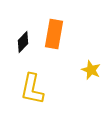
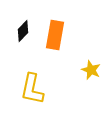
orange rectangle: moved 1 px right, 1 px down
black diamond: moved 11 px up
